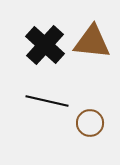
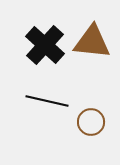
brown circle: moved 1 px right, 1 px up
